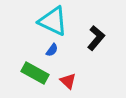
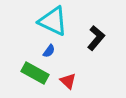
blue semicircle: moved 3 px left, 1 px down
